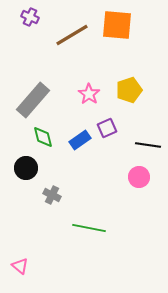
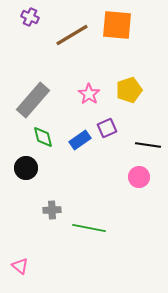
gray cross: moved 15 px down; rotated 30 degrees counterclockwise
